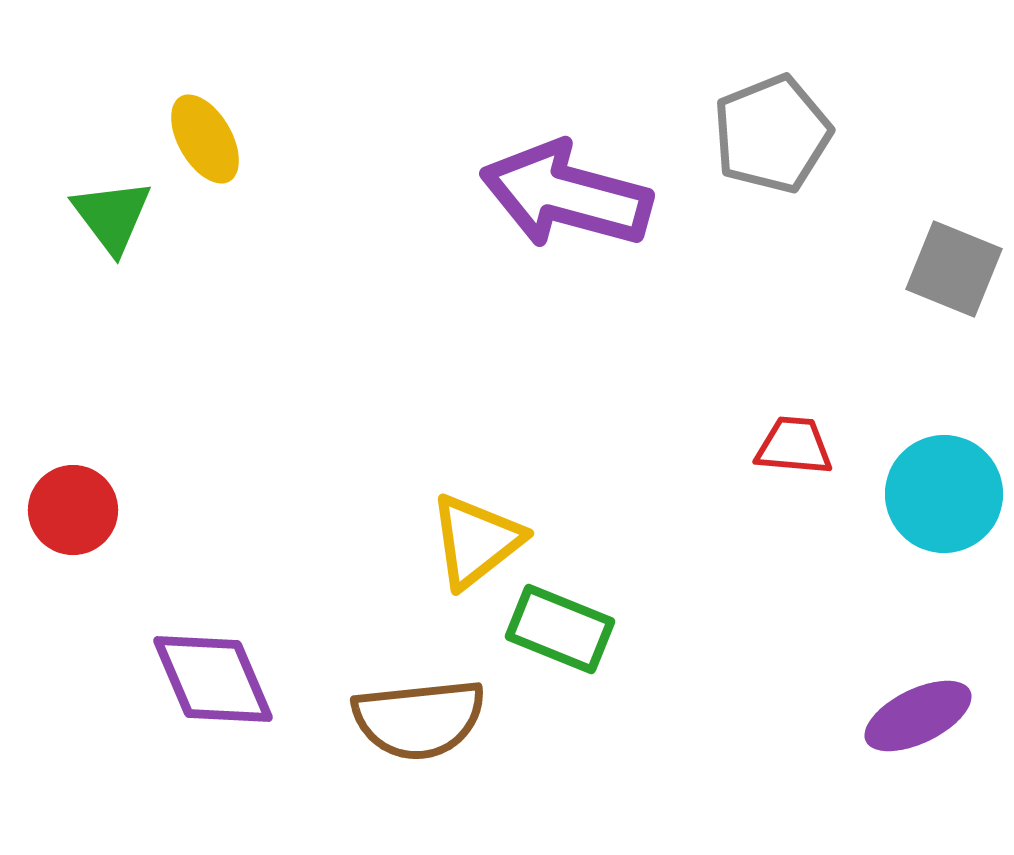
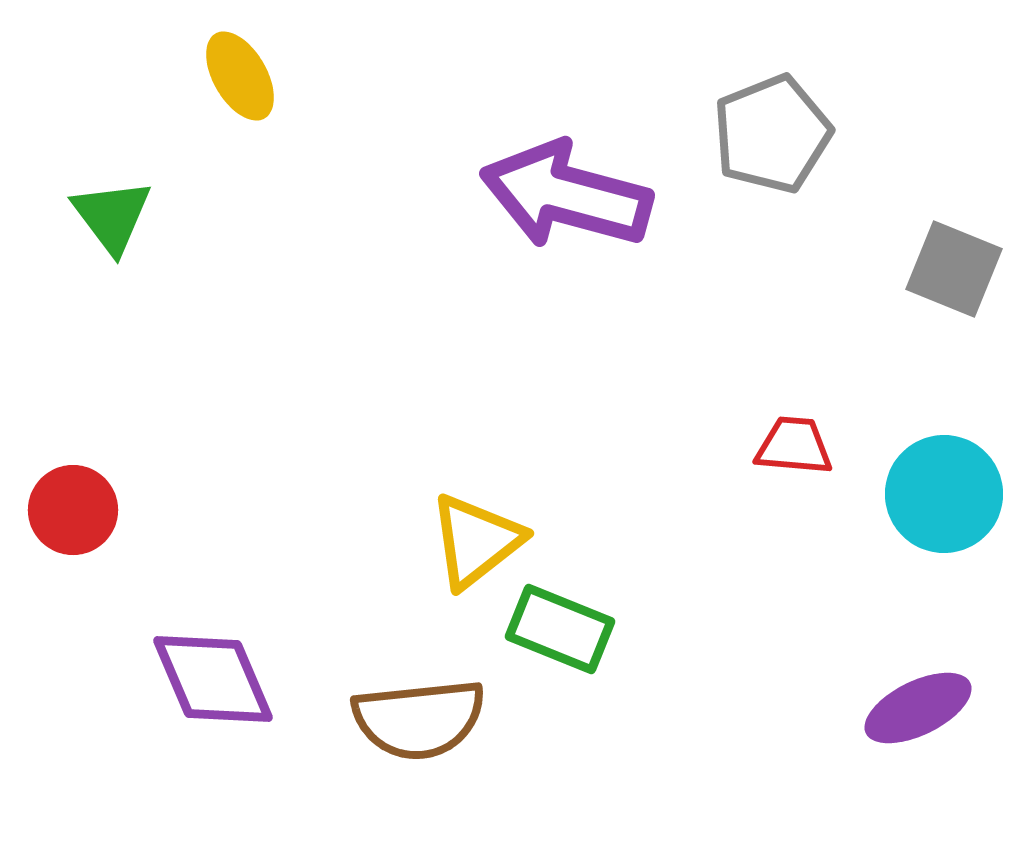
yellow ellipse: moved 35 px right, 63 px up
purple ellipse: moved 8 px up
